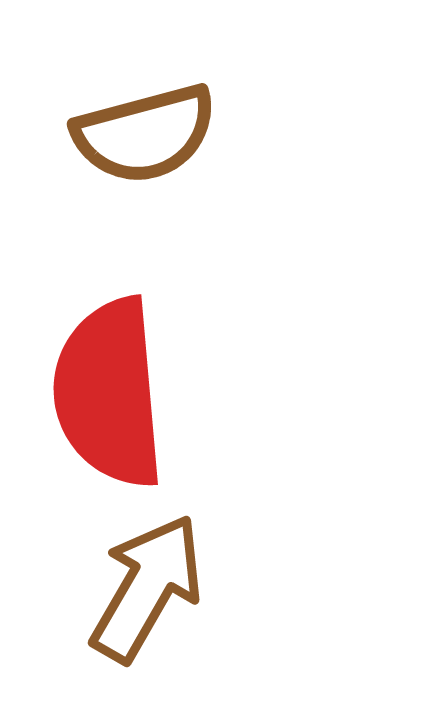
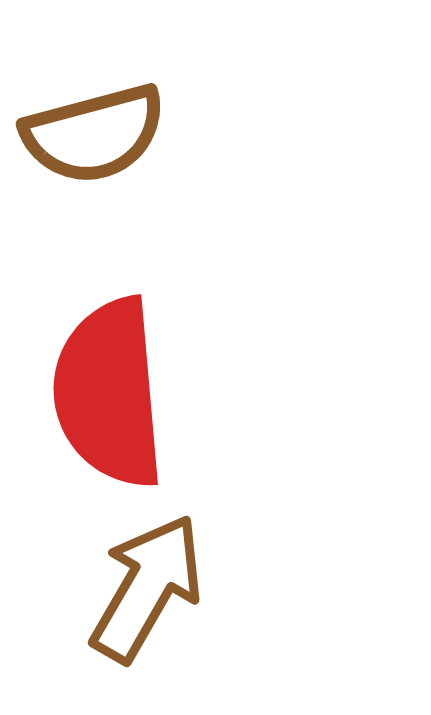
brown semicircle: moved 51 px left
